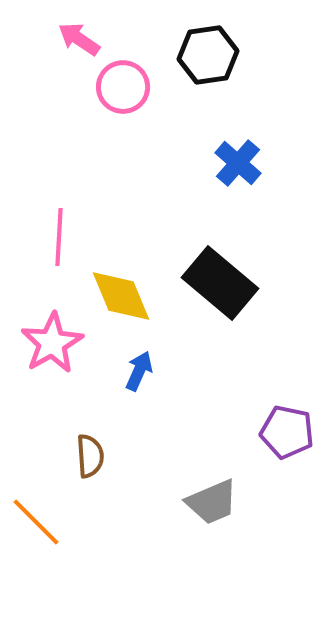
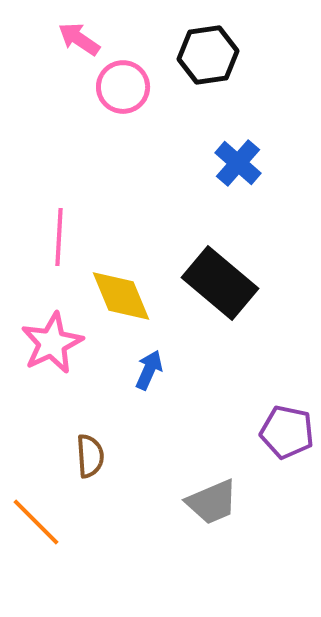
pink star: rotated 4 degrees clockwise
blue arrow: moved 10 px right, 1 px up
